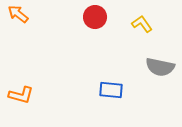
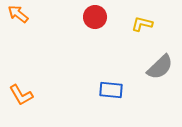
yellow L-shape: rotated 40 degrees counterclockwise
gray semicircle: rotated 56 degrees counterclockwise
orange L-shape: rotated 45 degrees clockwise
